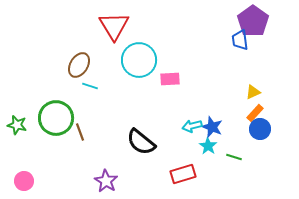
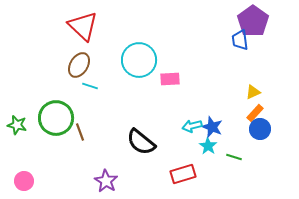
red triangle: moved 31 px left; rotated 16 degrees counterclockwise
